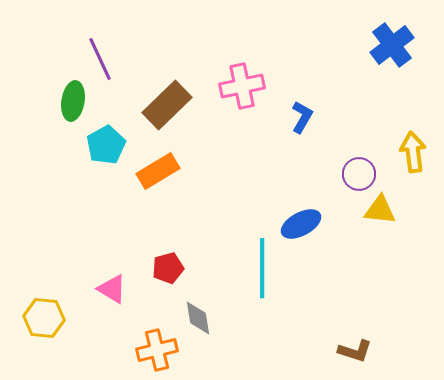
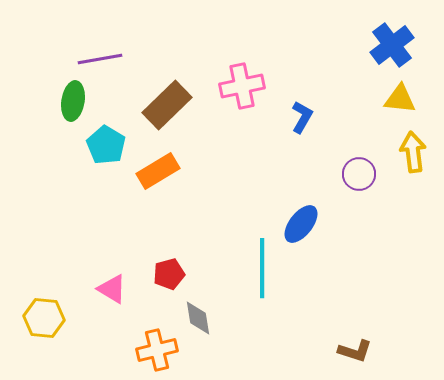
purple line: rotated 75 degrees counterclockwise
cyan pentagon: rotated 12 degrees counterclockwise
yellow triangle: moved 20 px right, 111 px up
blue ellipse: rotated 24 degrees counterclockwise
red pentagon: moved 1 px right, 6 px down
